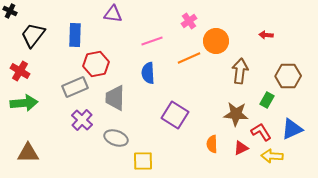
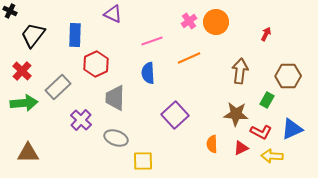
purple triangle: rotated 18 degrees clockwise
red arrow: moved 1 px up; rotated 112 degrees clockwise
orange circle: moved 19 px up
red hexagon: rotated 15 degrees counterclockwise
red cross: moved 2 px right; rotated 12 degrees clockwise
gray rectangle: moved 17 px left; rotated 20 degrees counterclockwise
purple square: rotated 16 degrees clockwise
purple cross: moved 1 px left
red L-shape: rotated 150 degrees clockwise
